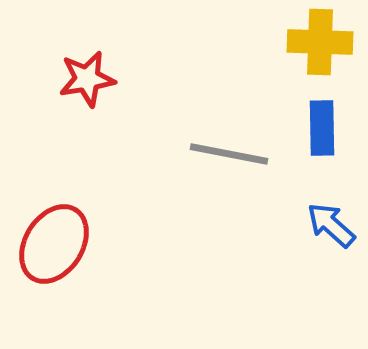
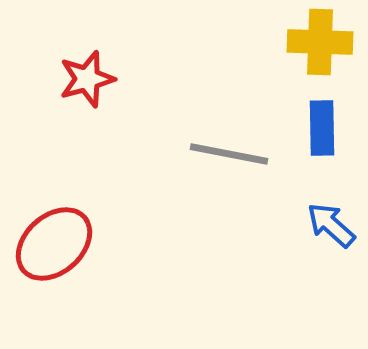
red star: rotated 6 degrees counterclockwise
red ellipse: rotated 16 degrees clockwise
